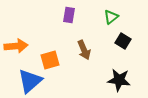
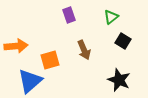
purple rectangle: rotated 28 degrees counterclockwise
black star: rotated 15 degrees clockwise
